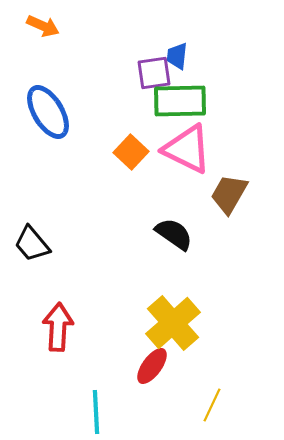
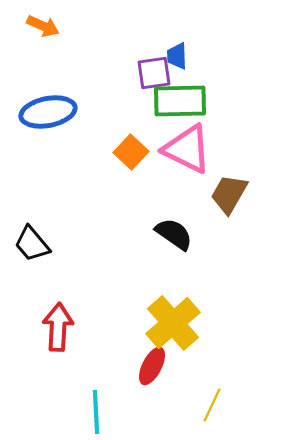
blue trapezoid: rotated 8 degrees counterclockwise
blue ellipse: rotated 70 degrees counterclockwise
red ellipse: rotated 9 degrees counterclockwise
